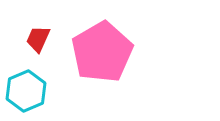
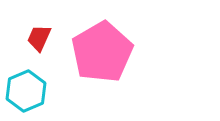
red trapezoid: moved 1 px right, 1 px up
